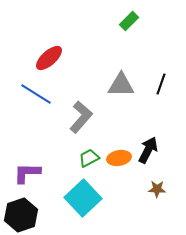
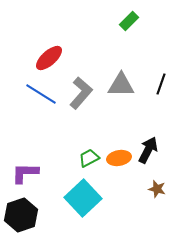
blue line: moved 5 px right
gray L-shape: moved 24 px up
purple L-shape: moved 2 px left
brown star: rotated 12 degrees clockwise
